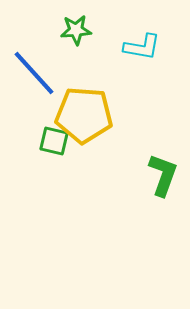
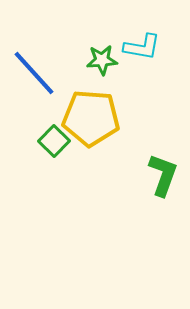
green star: moved 26 px right, 30 px down
yellow pentagon: moved 7 px right, 3 px down
green square: rotated 32 degrees clockwise
